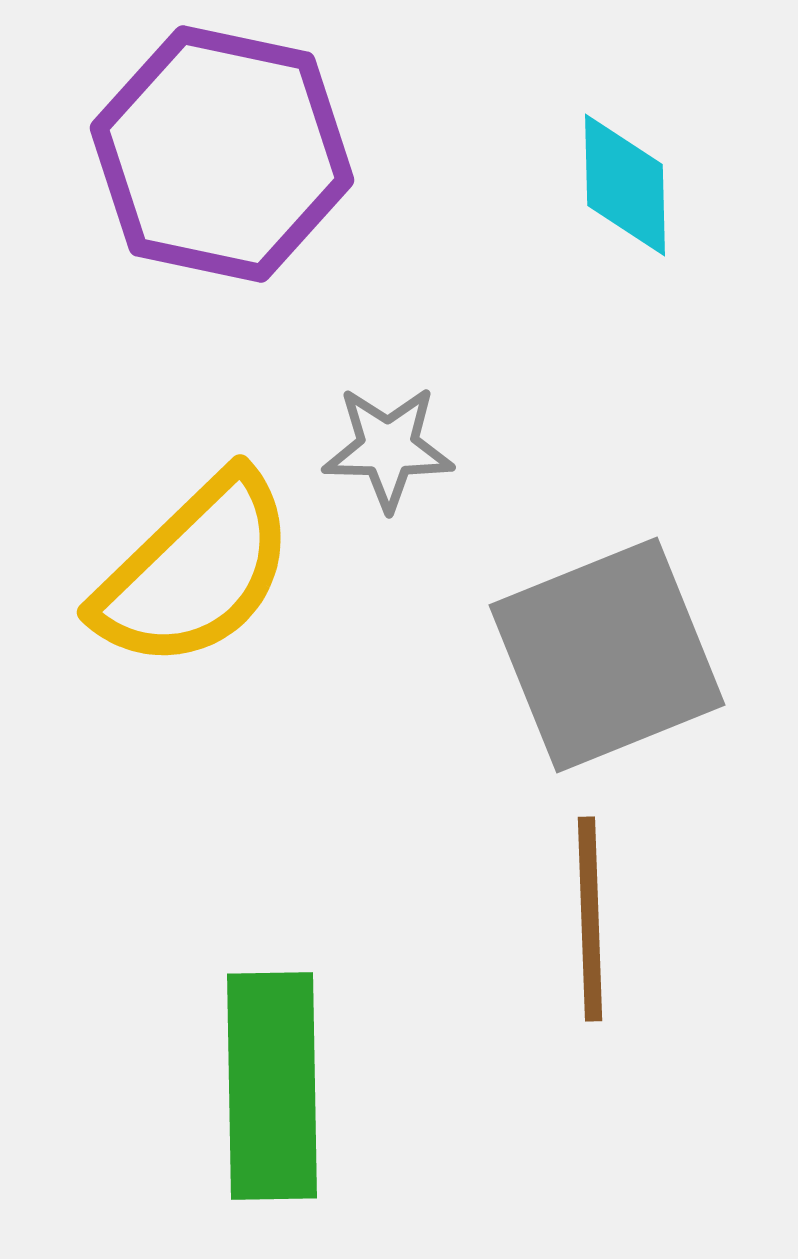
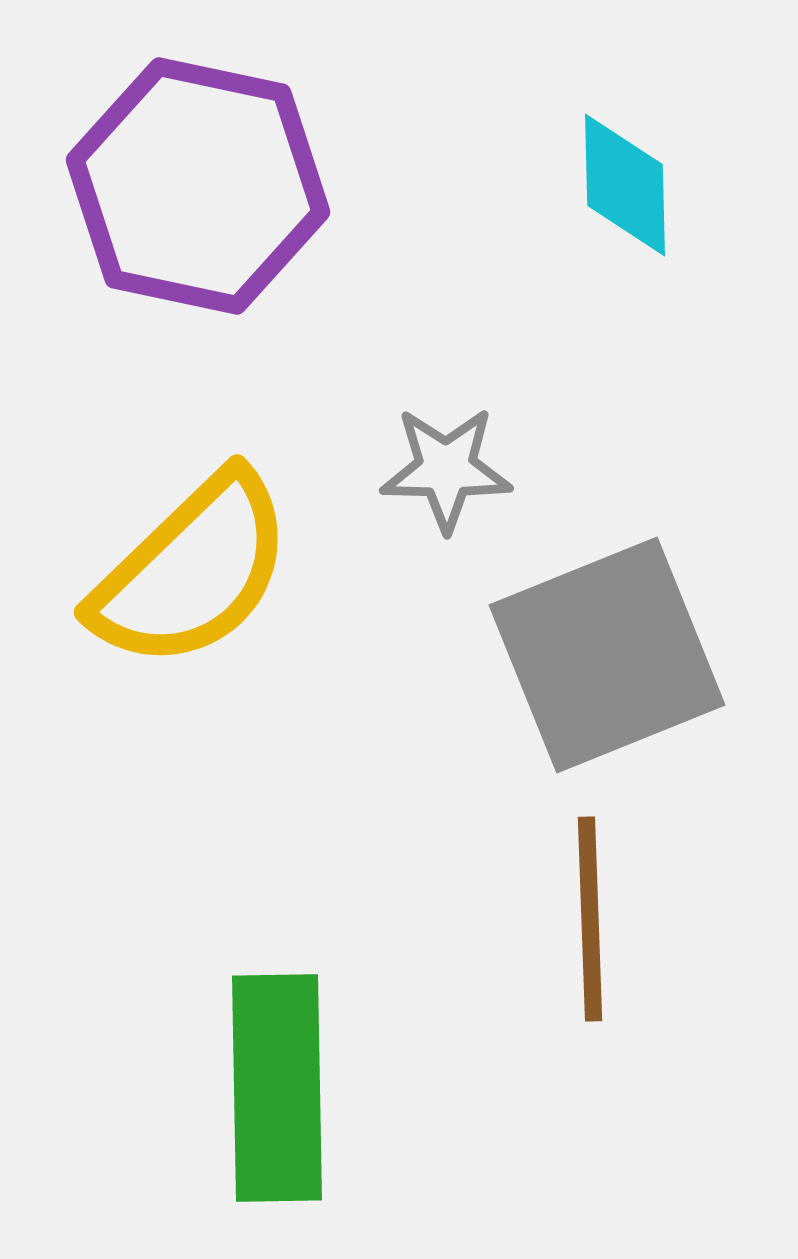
purple hexagon: moved 24 px left, 32 px down
gray star: moved 58 px right, 21 px down
yellow semicircle: moved 3 px left
green rectangle: moved 5 px right, 2 px down
